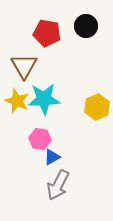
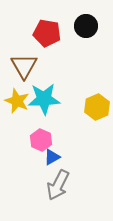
pink hexagon: moved 1 px right, 1 px down; rotated 15 degrees clockwise
